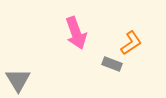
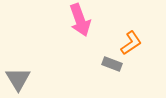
pink arrow: moved 4 px right, 13 px up
gray triangle: moved 1 px up
